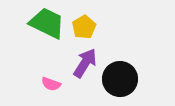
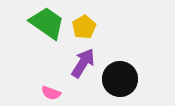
green trapezoid: rotated 9 degrees clockwise
purple arrow: moved 2 px left
pink semicircle: moved 9 px down
